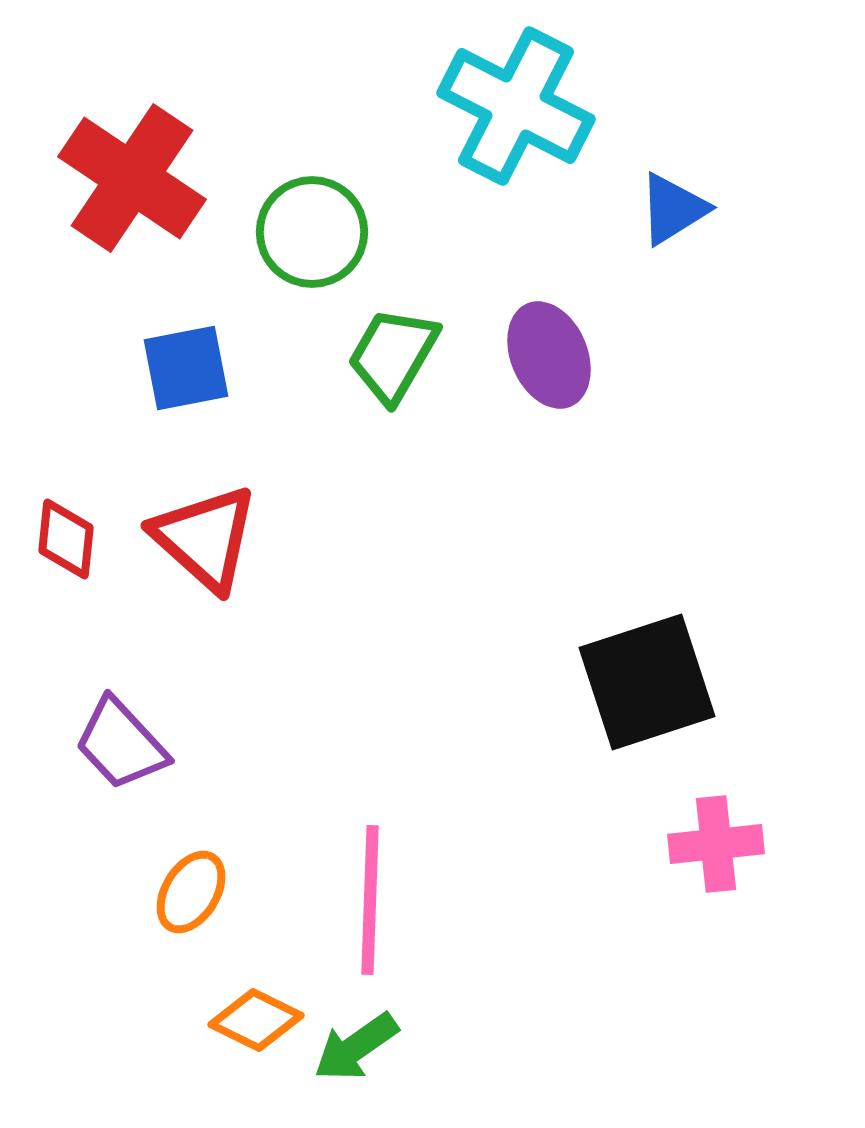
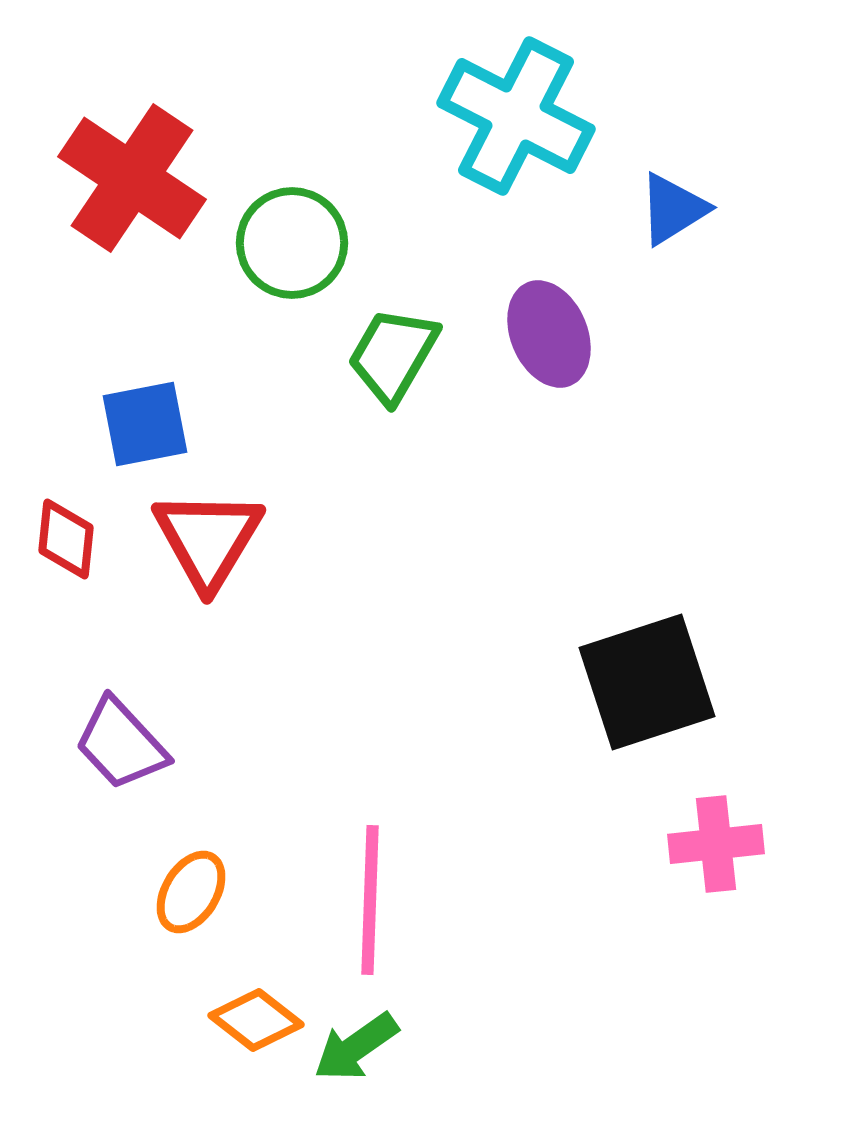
cyan cross: moved 10 px down
green circle: moved 20 px left, 11 px down
purple ellipse: moved 21 px up
blue square: moved 41 px left, 56 px down
red triangle: moved 3 px right, 1 px down; rotated 19 degrees clockwise
orange diamond: rotated 12 degrees clockwise
